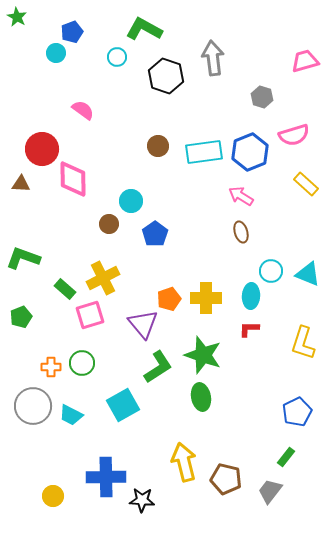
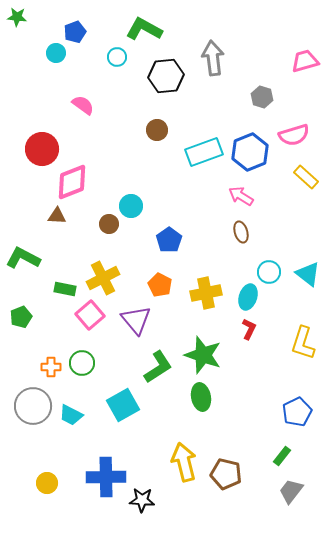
green star at (17, 17): rotated 24 degrees counterclockwise
blue pentagon at (72, 32): moved 3 px right
black hexagon at (166, 76): rotated 24 degrees counterclockwise
pink semicircle at (83, 110): moved 5 px up
brown circle at (158, 146): moved 1 px left, 16 px up
cyan rectangle at (204, 152): rotated 12 degrees counterclockwise
pink diamond at (73, 179): moved 1 px left, 3 px down; rotated 69 degrees clockwise
brown triangle at (21, 184): moved 36 px right, 32 px down
yellow rectangle at (306, 184): moved 7 px up
cyan circle at (131, 201): moved 5 px down
blue pentagon at (155, 234): moved 14 px right, 6 px down
green L-shape at (23, 258): rotated 8 degrees clockwise
cyan circle at (271, 271): moved 2 px left, 1 px down
cyan triangle at (308, 274): rotated 16 degrees clockwise
green rectangle at (65, 289): rotated 30 degrees counterclockwise
cyan ellipse at (251, 296): moved 3 px left, 1 px down; rotated 15 degrees clockwise
yellow cross at (206, 298): moved 5 px up; rotated 12 degrees counterclockwise
orange pentagon at (169, 299): moved 9 px left, 14 px up; rotated 25 degrees counterclockwise
pink square at (90, 315): rotated 24 degrees counterclockwise
purple triangle at (143, 324): moved 7 px left, 4 px up
red L-shape at (249, 329): rotated 115 degrees clockwise
green rectangle at (286, 457): moved 4 px left, 1 px up
brown pentagon at (226, 479): moved 5 px up
gray trapezoid at (270, 491): moved 21 px right
yellow circle at (53, 496): moved 6 px left, 13 px up
